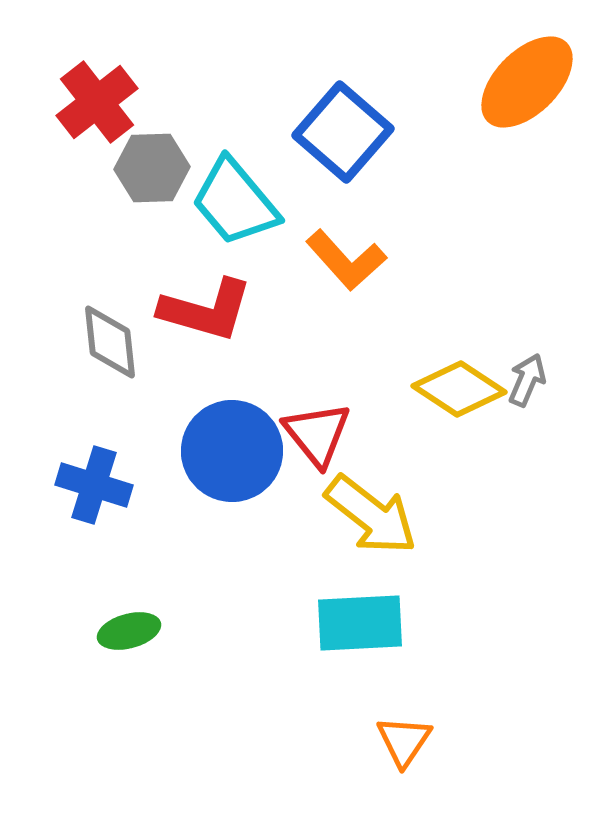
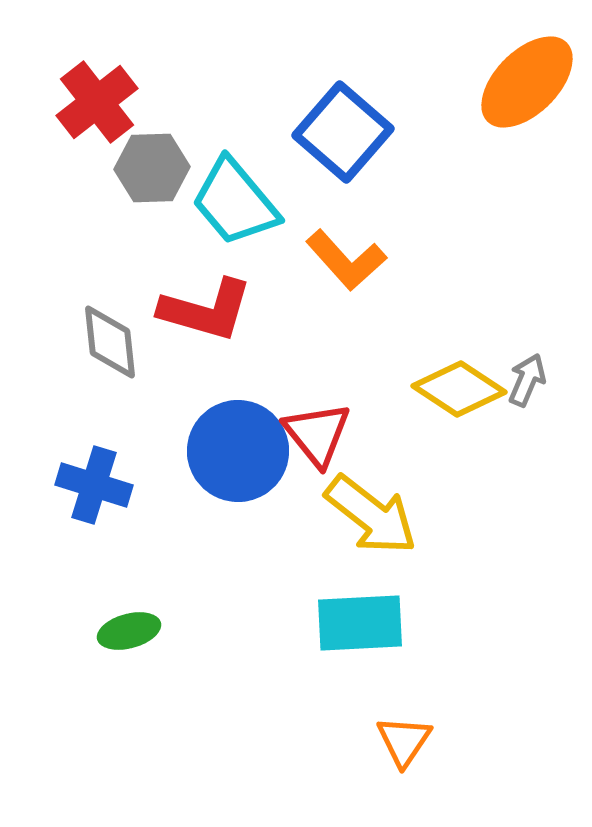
blue circle: moved 6 px right
